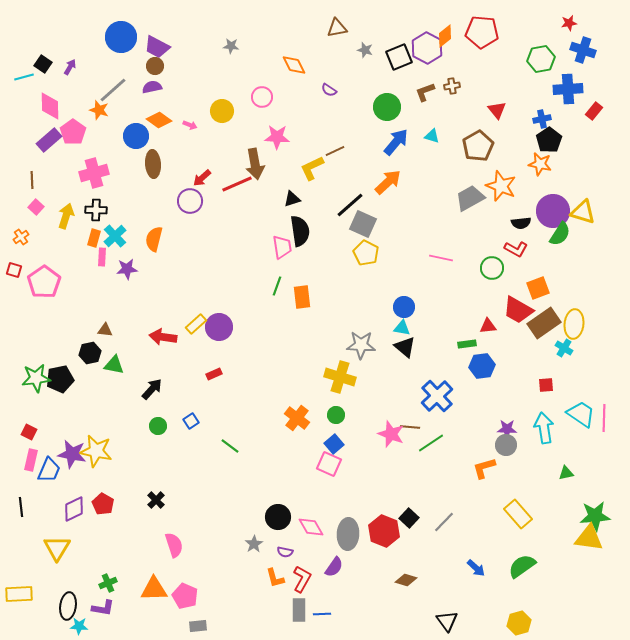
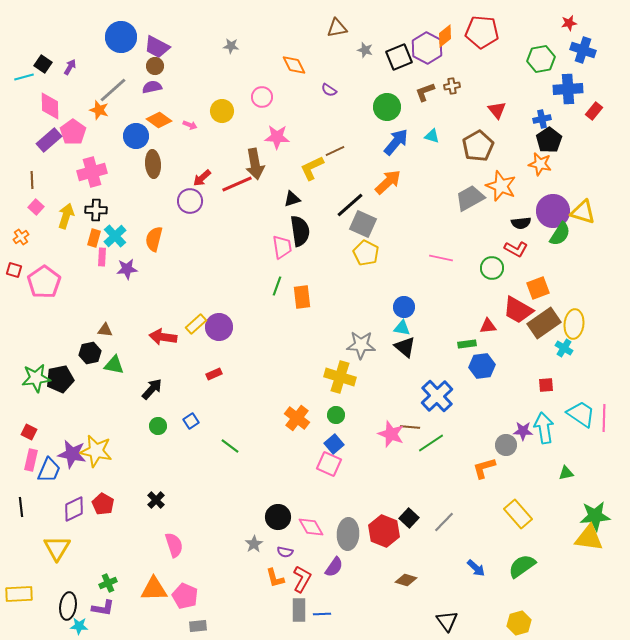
pink cross at (94, 173): moved 2 px left, 1 px up
purple star at (507, 429): moved 16 px right, 2 px down
